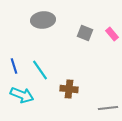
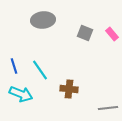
cyan arrow: moved 1 px left, 1 px up
